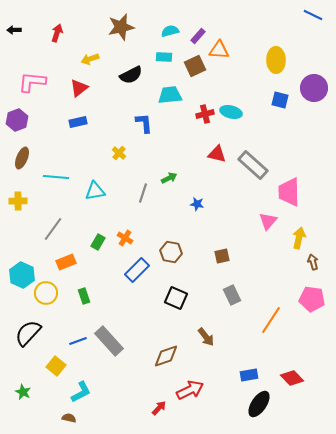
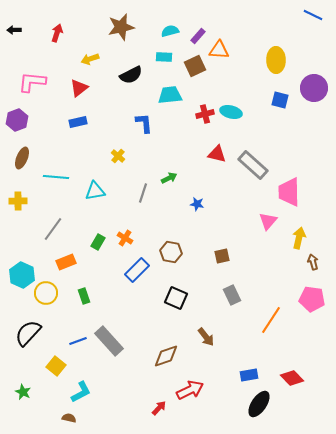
yellow cross at (119, 153): moved 1 px left, 3 px down
